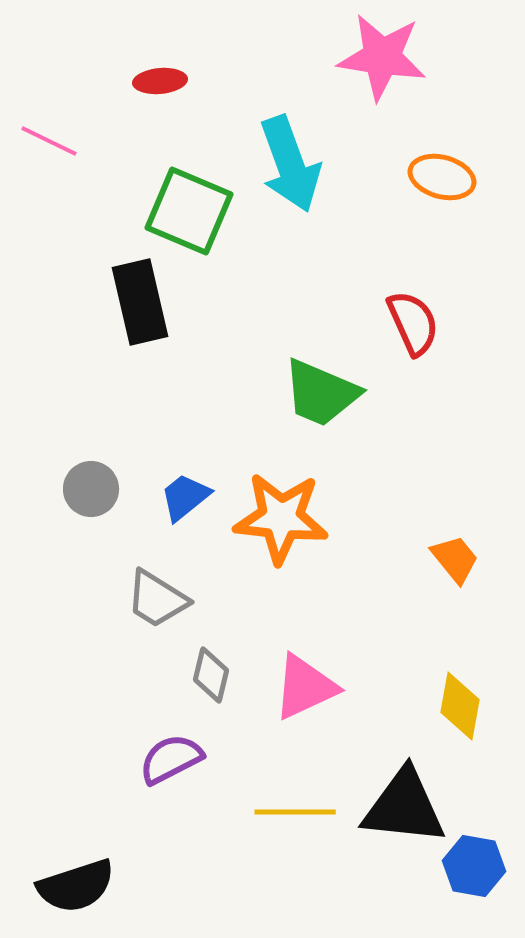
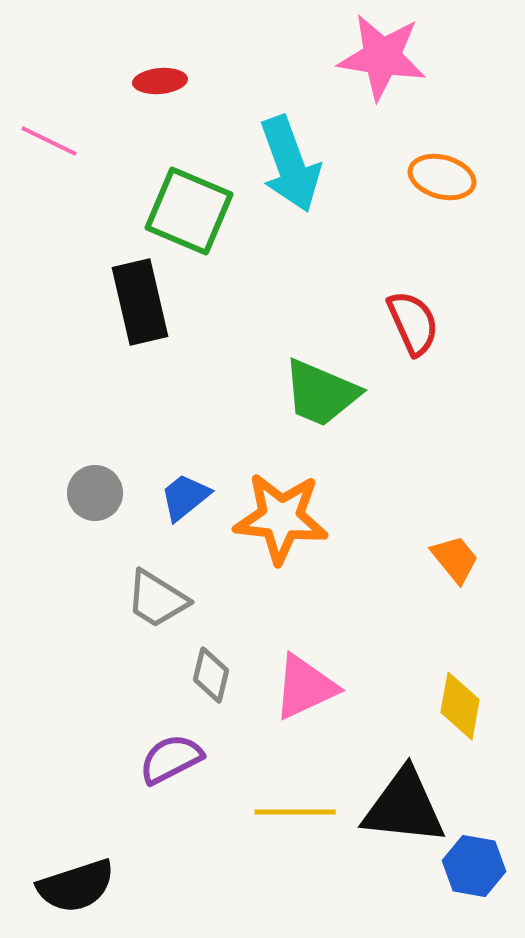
gray circle: moved 4 px right, 4 px down
